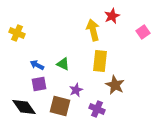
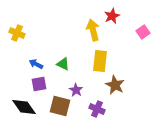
blue arrow: moved 1 px left, 1 px up
purple star: rotated 16 degrees counterclockwise
